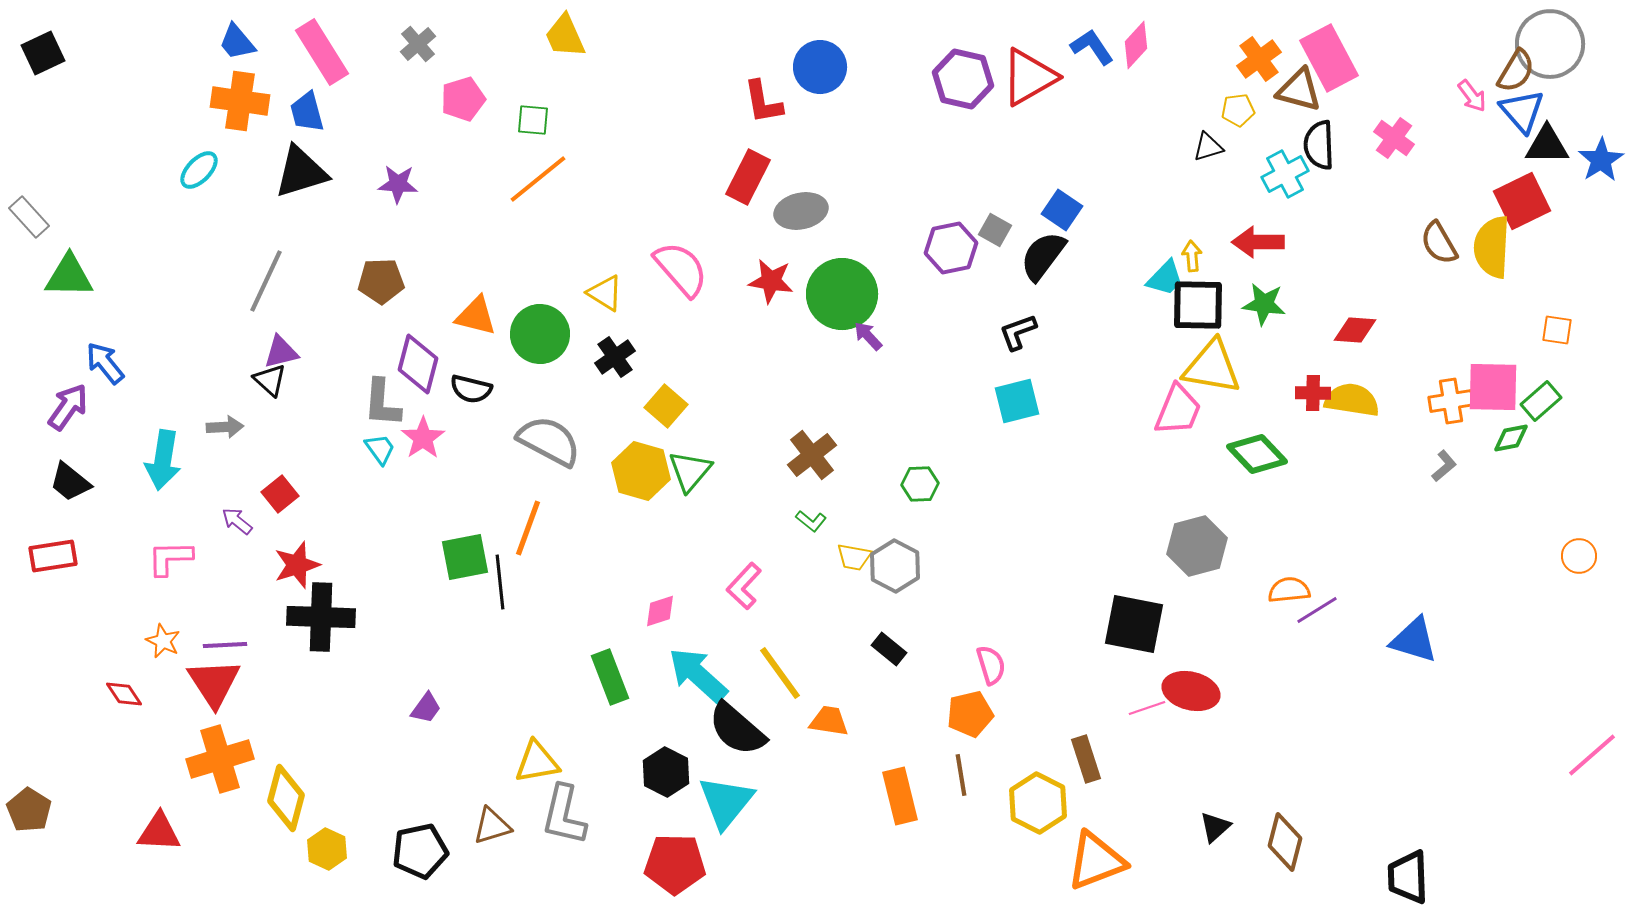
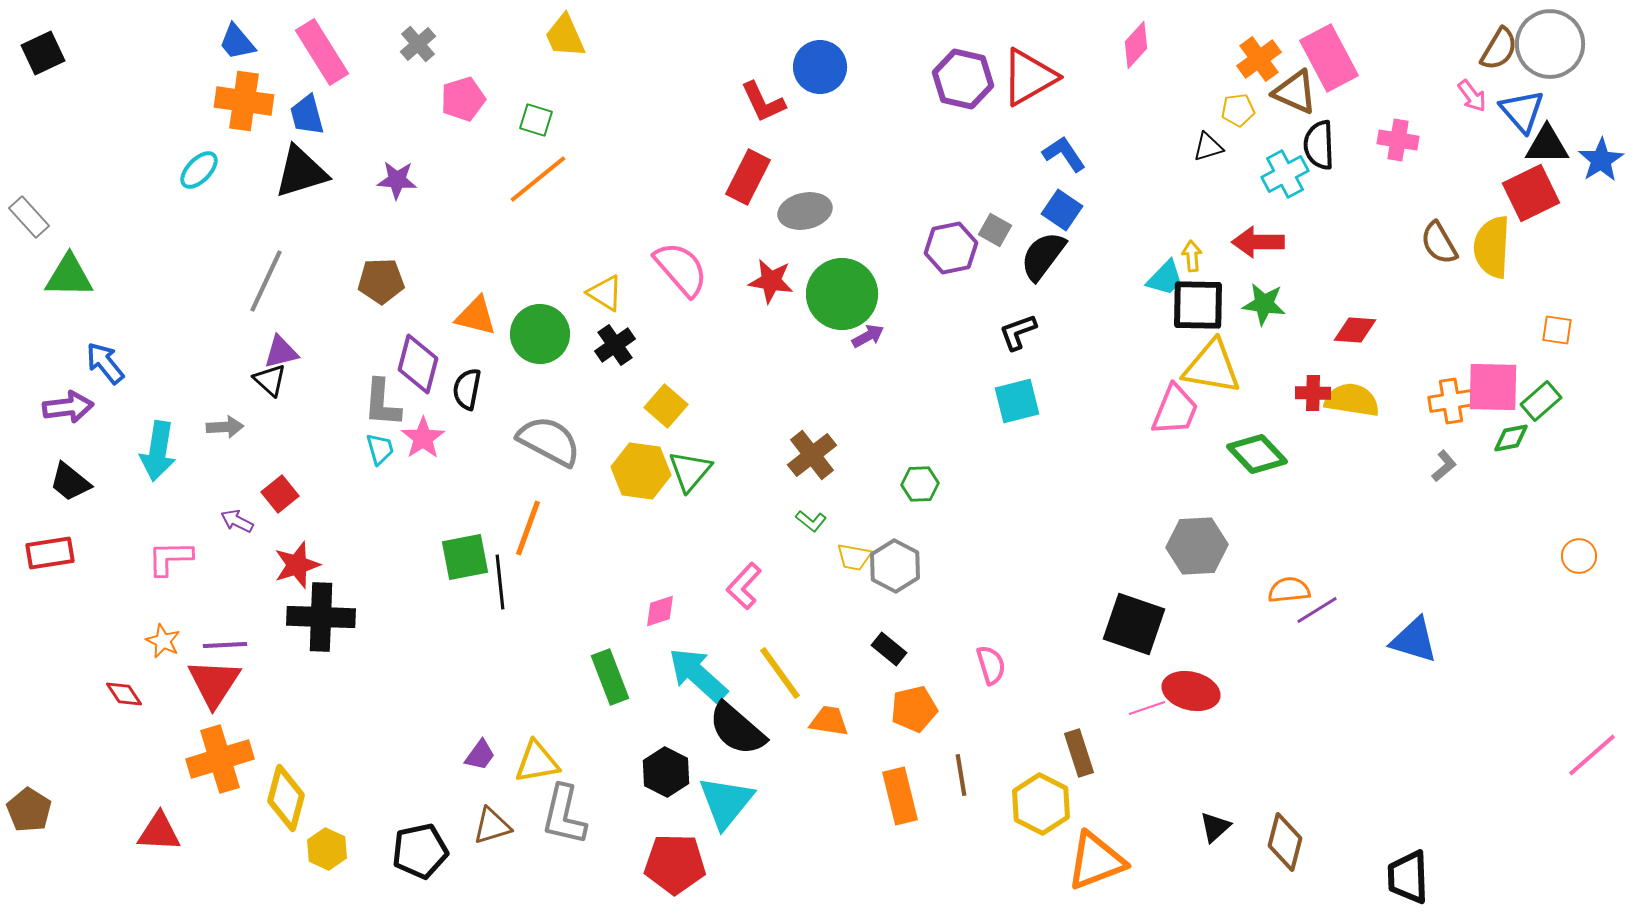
blue L-shape at (1092, 47): moved 28 px left, 107 px down
brown semicircle at (1516, 71): moved 17 px left, 22 px up
brown triangle at (1299, 90): moved 4 px left, 2 px down; rotated 9 degrees clockwise
orange cross at (240, 101): moved 4 px right
red L-shape at (763, 102): rotated 15 degrees counterclockwise
blue trapezoid at (307, 112): moved 3 px down
green square at (533, 120): moved 3 px right; rotated 12 degrees clockwise
pink cross at (1394, 138): moved 4 px right, 2 px down; rotated 27 degrees counterclockwise
purple star at (398, 184): moved 1 px left, 4 px up
red square at (1522, 201): moved 9 px right, 8 px up
gray ellipse at (801, 211): moved 4 px right
purple arrow at (868, 336): rotated 104 degrees clockwise
black cross at (615, 357): moved 12 px up
black semicircle at (471, 389): moved 4 px left; rotated 87 degrees clockwise
purple arrow at (68, 407): rotated 48 degrees clockwise
pink trapezoid at (1178, 410): moved 3 px left
cyan trapezoid at (380, 449): rotated 20 degrees clockwise
cyan arrow at (163, 460): moved 5 px left, 9 px up
yellow hexagon at (641, 471): rotated 8 degrees counterclockwise
purple arrow at (237, 521): rotated 12 degrees counterclockwise
gray hexagon at (1197, 546): rotated 12 degrees clockwise
red rectangle at (53, 556): moved 3 px left, 3 px up
black square at (1134, 624): rotated 8 degrees clockwise
red triangle at (214, 683): rotated 6 degrees clockwise
purple trapezoid at (426, 708): moved 54 px right, 47 px down
orange pentagon at (970, 714): moved 56 px left, 5 px up
brown rectangle at (1086, 759): moved 7 px left, 6 px up
yellow hexagon at (1038, 803): moved 3 px right, 1 px down
